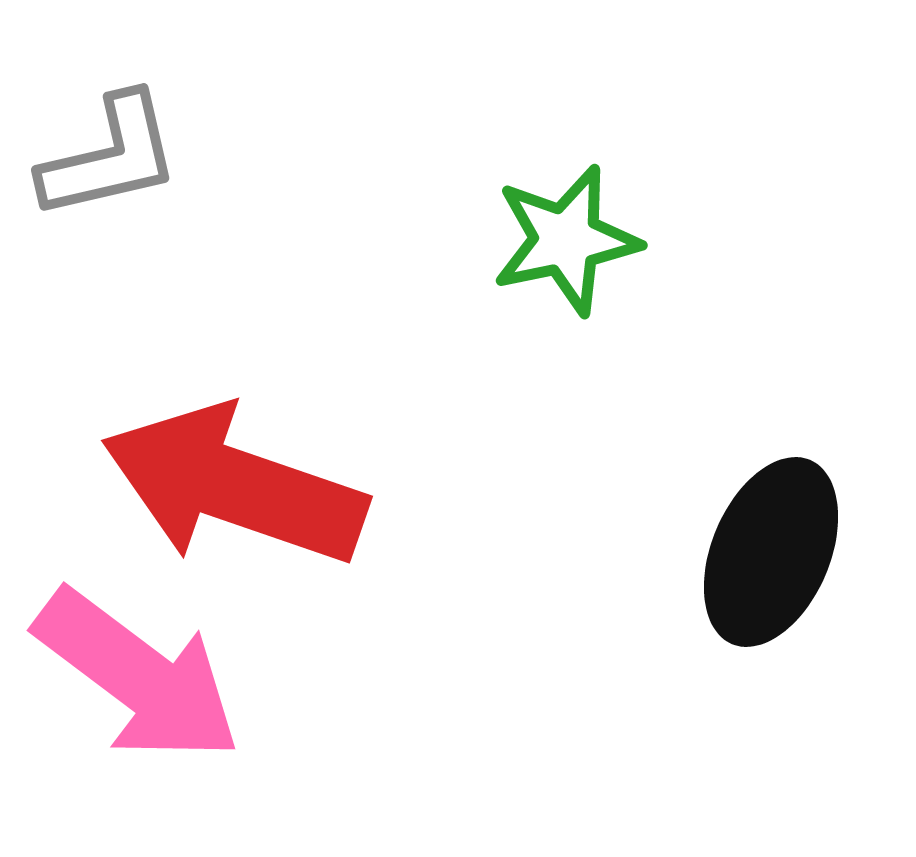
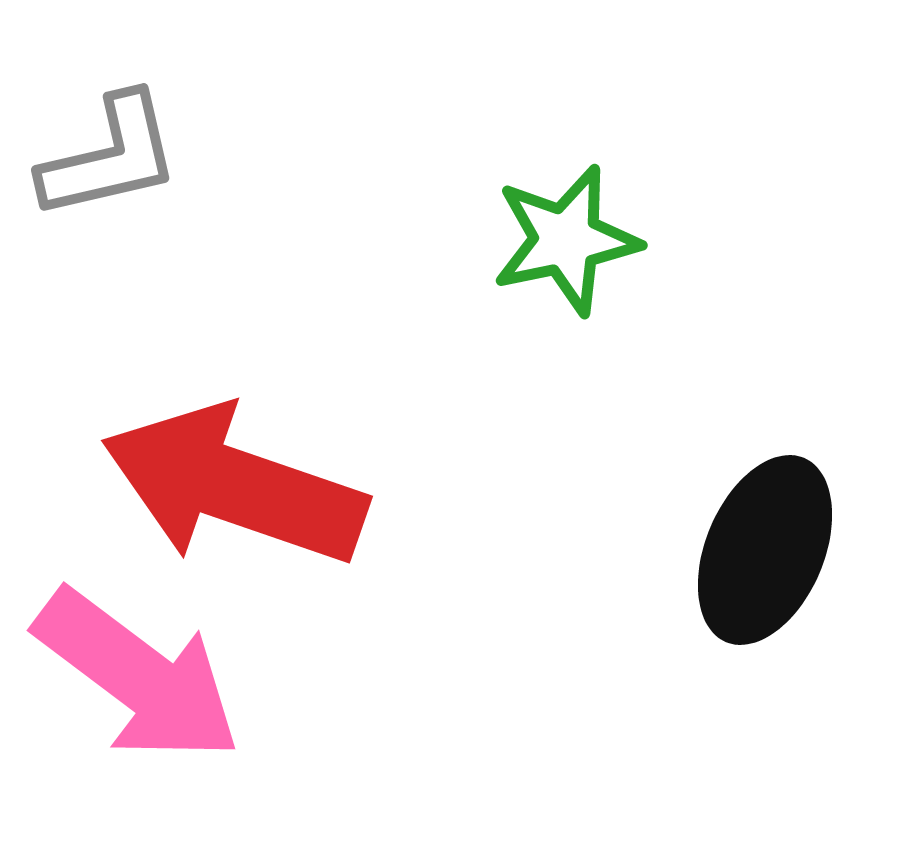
black ellipse: moved 6 px left, 2 px up
